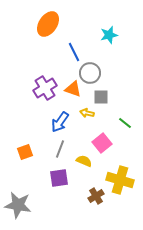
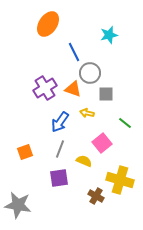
gray square: moved 5 px right, 3 px up
brown cross: rotated 28 degrees counterclockwise
